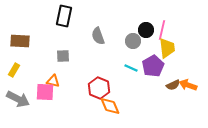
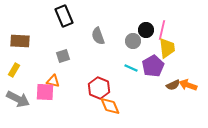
black rectangle: rotated 35 degrees counterclockwise
gray square: rotated 16 degrees counterclockwise
